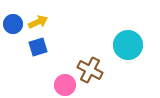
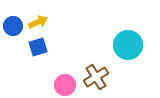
blue circle: moved 2 px down
brown cross: moved 6 px right, 7 px down; rotated 30 degrees clockwise
